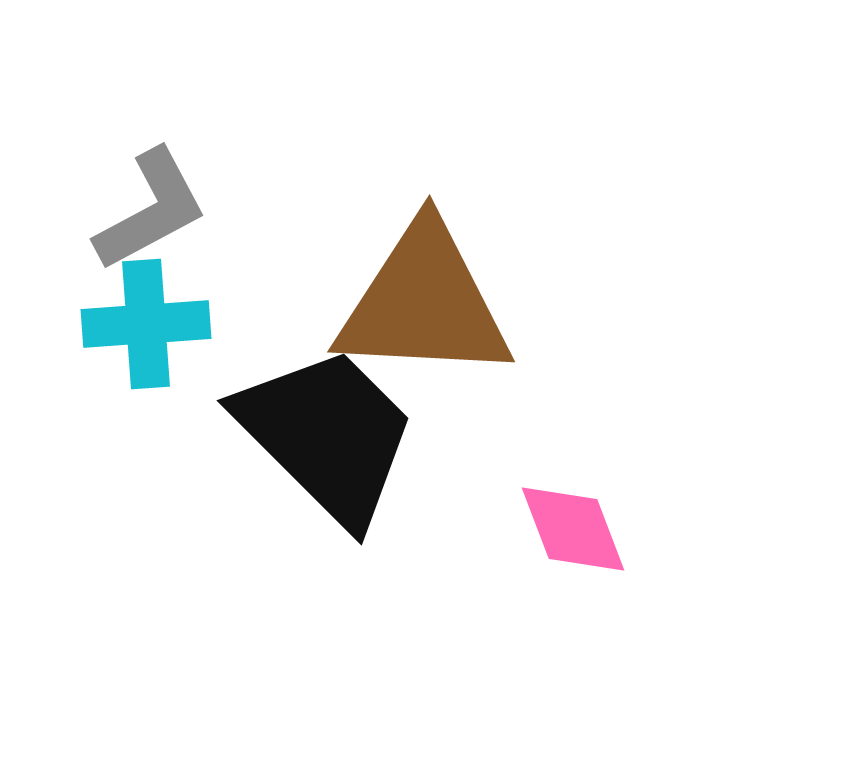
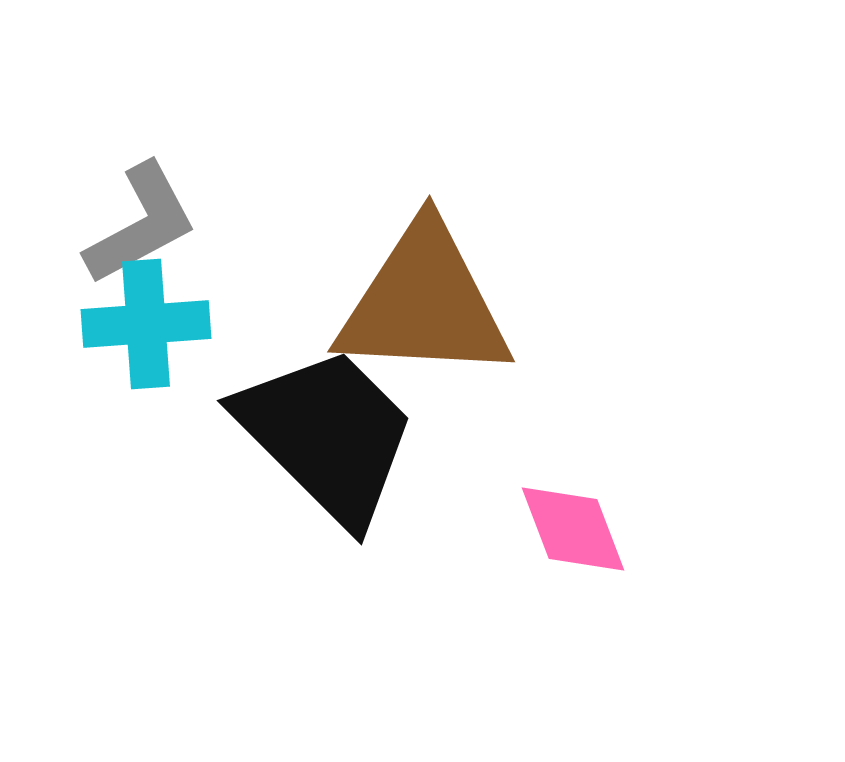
gray L-shape: moved 10 px left, 14 px down
